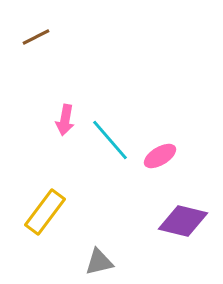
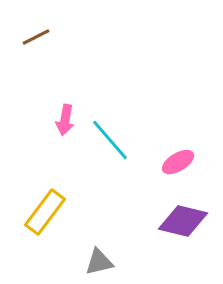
pink ellipse: moved 18 px right, 6 px down
